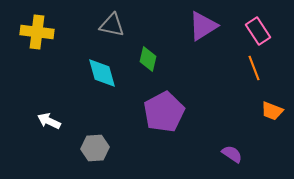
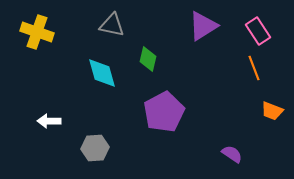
yellow cross: rotated 12 degrees clockwise
white arrow: rotated 25 degrees counterclockwise
